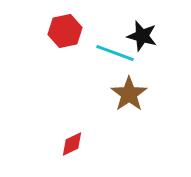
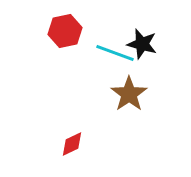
black star: moved 8 px down
